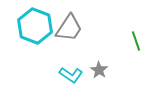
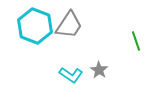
gray trapezoid: moved 3 px up
